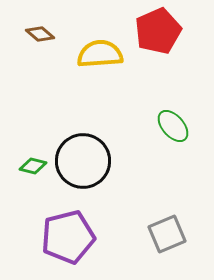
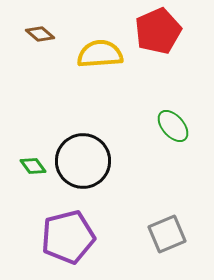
green diamond: rotated 40 degrees clockwise
